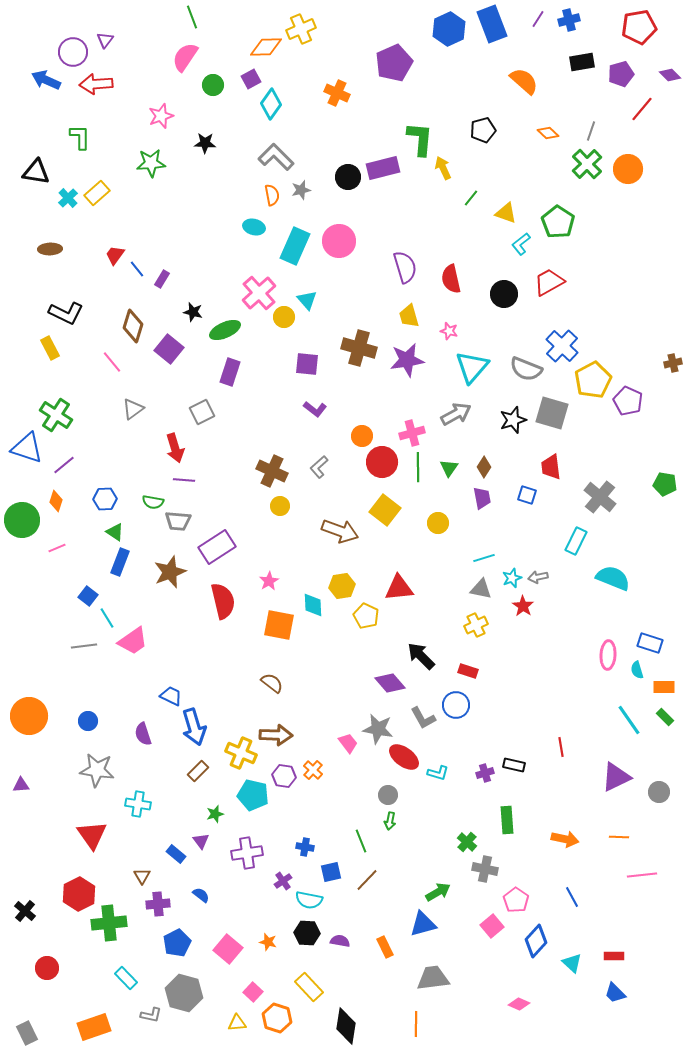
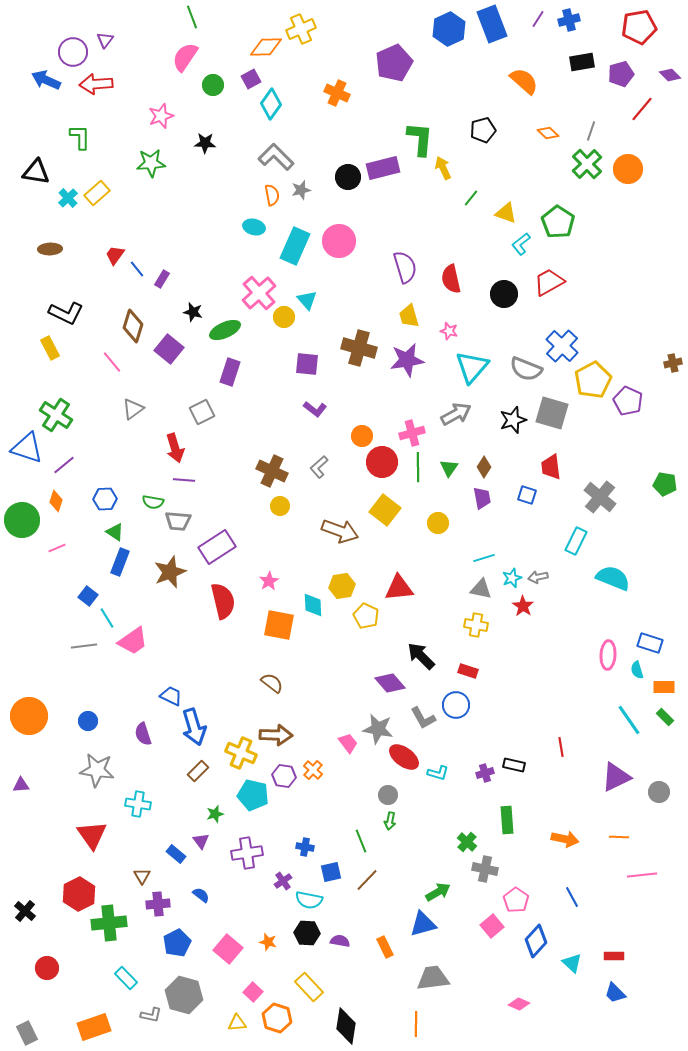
yellow cross at (476, 625): rotated 35 degrees clockwise
gray hexagon at (184, 993): moved 2 px down
